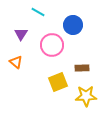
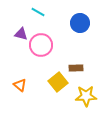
blue circle: moved 7 px right, 2 px up
purple triangle: rotated 48 degrees counterclockwise
pink circle: moved 11 px left
orange triangle: moved 4 px right, 23 px down
brown rectangle: moved 6 px left
yellow square: rotated 18 degrees counterclockwise
